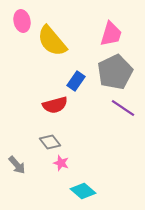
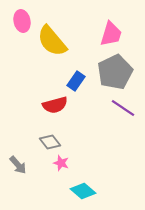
gray arrow: moved 1 px right
